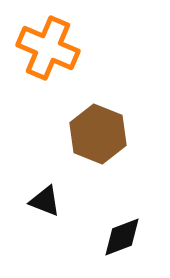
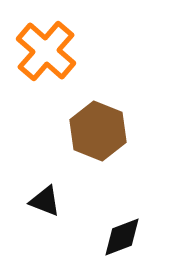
orange cross: moved 2 px left, 3 px down; rotated 18 degrees clockwise
brown hexagon: moved 3 px up
